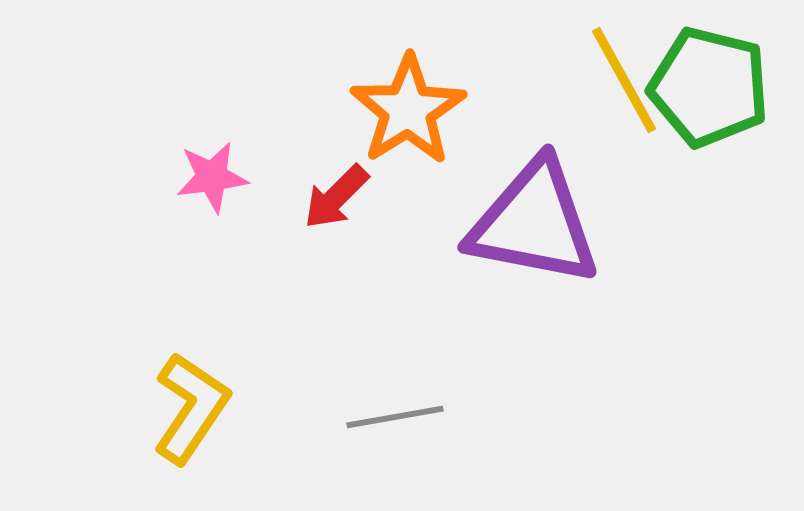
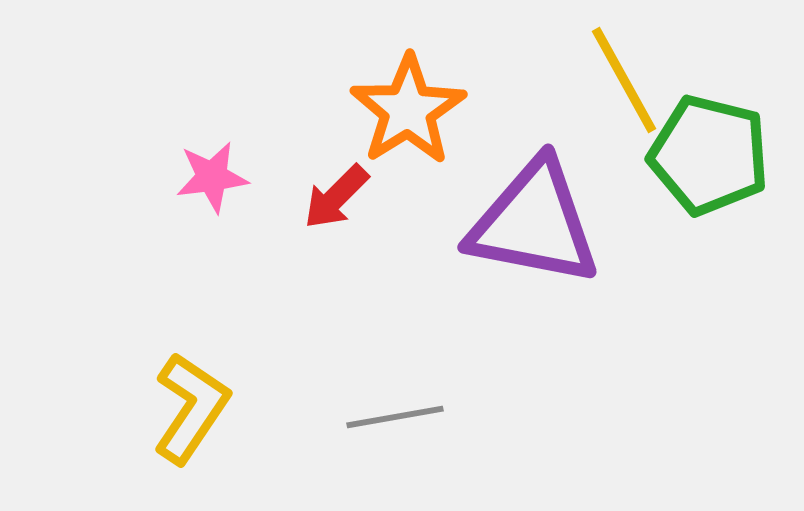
green pentagon: moved 68 px down
